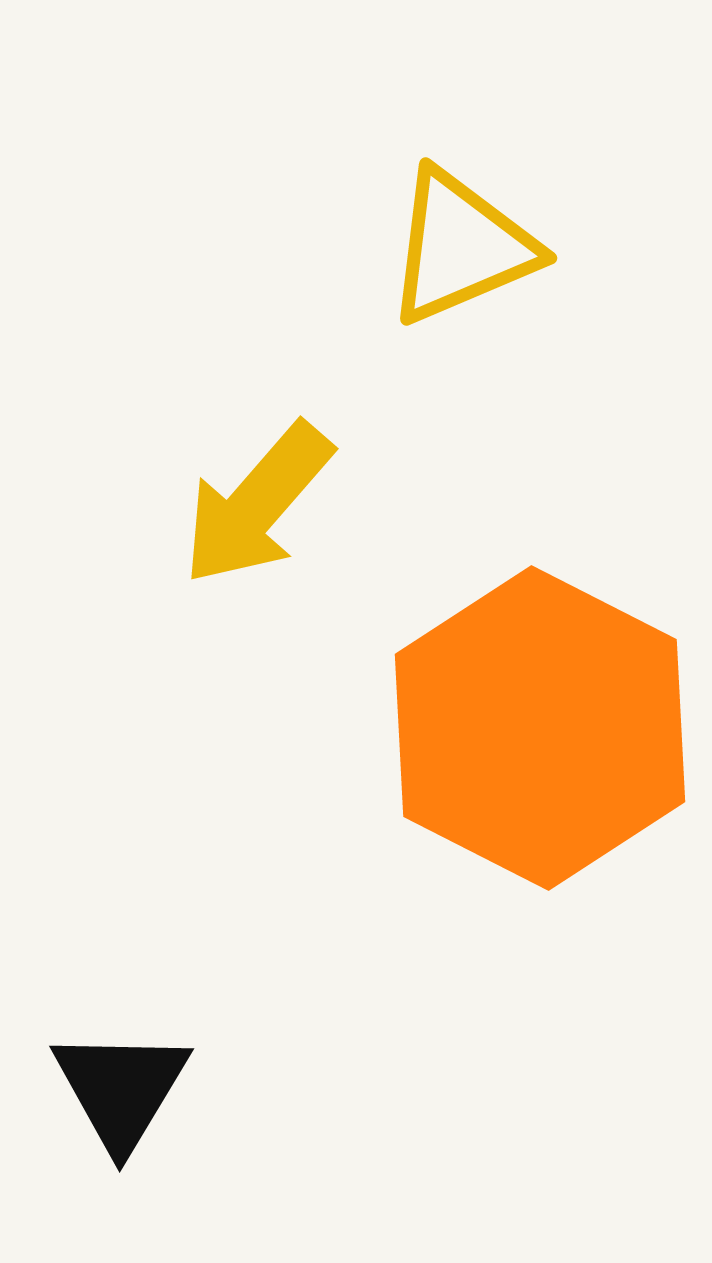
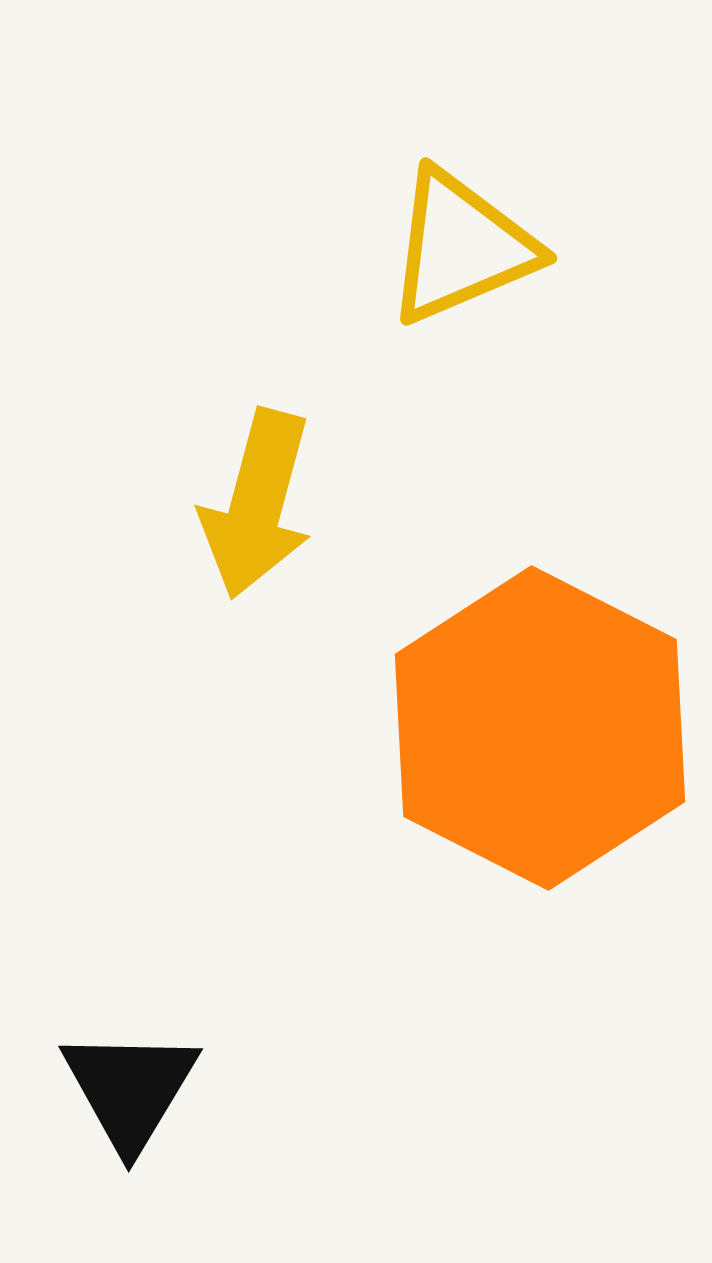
yellow arrow: rotated 26 degrees counterclockwise
black triangle: moved 9 px right
